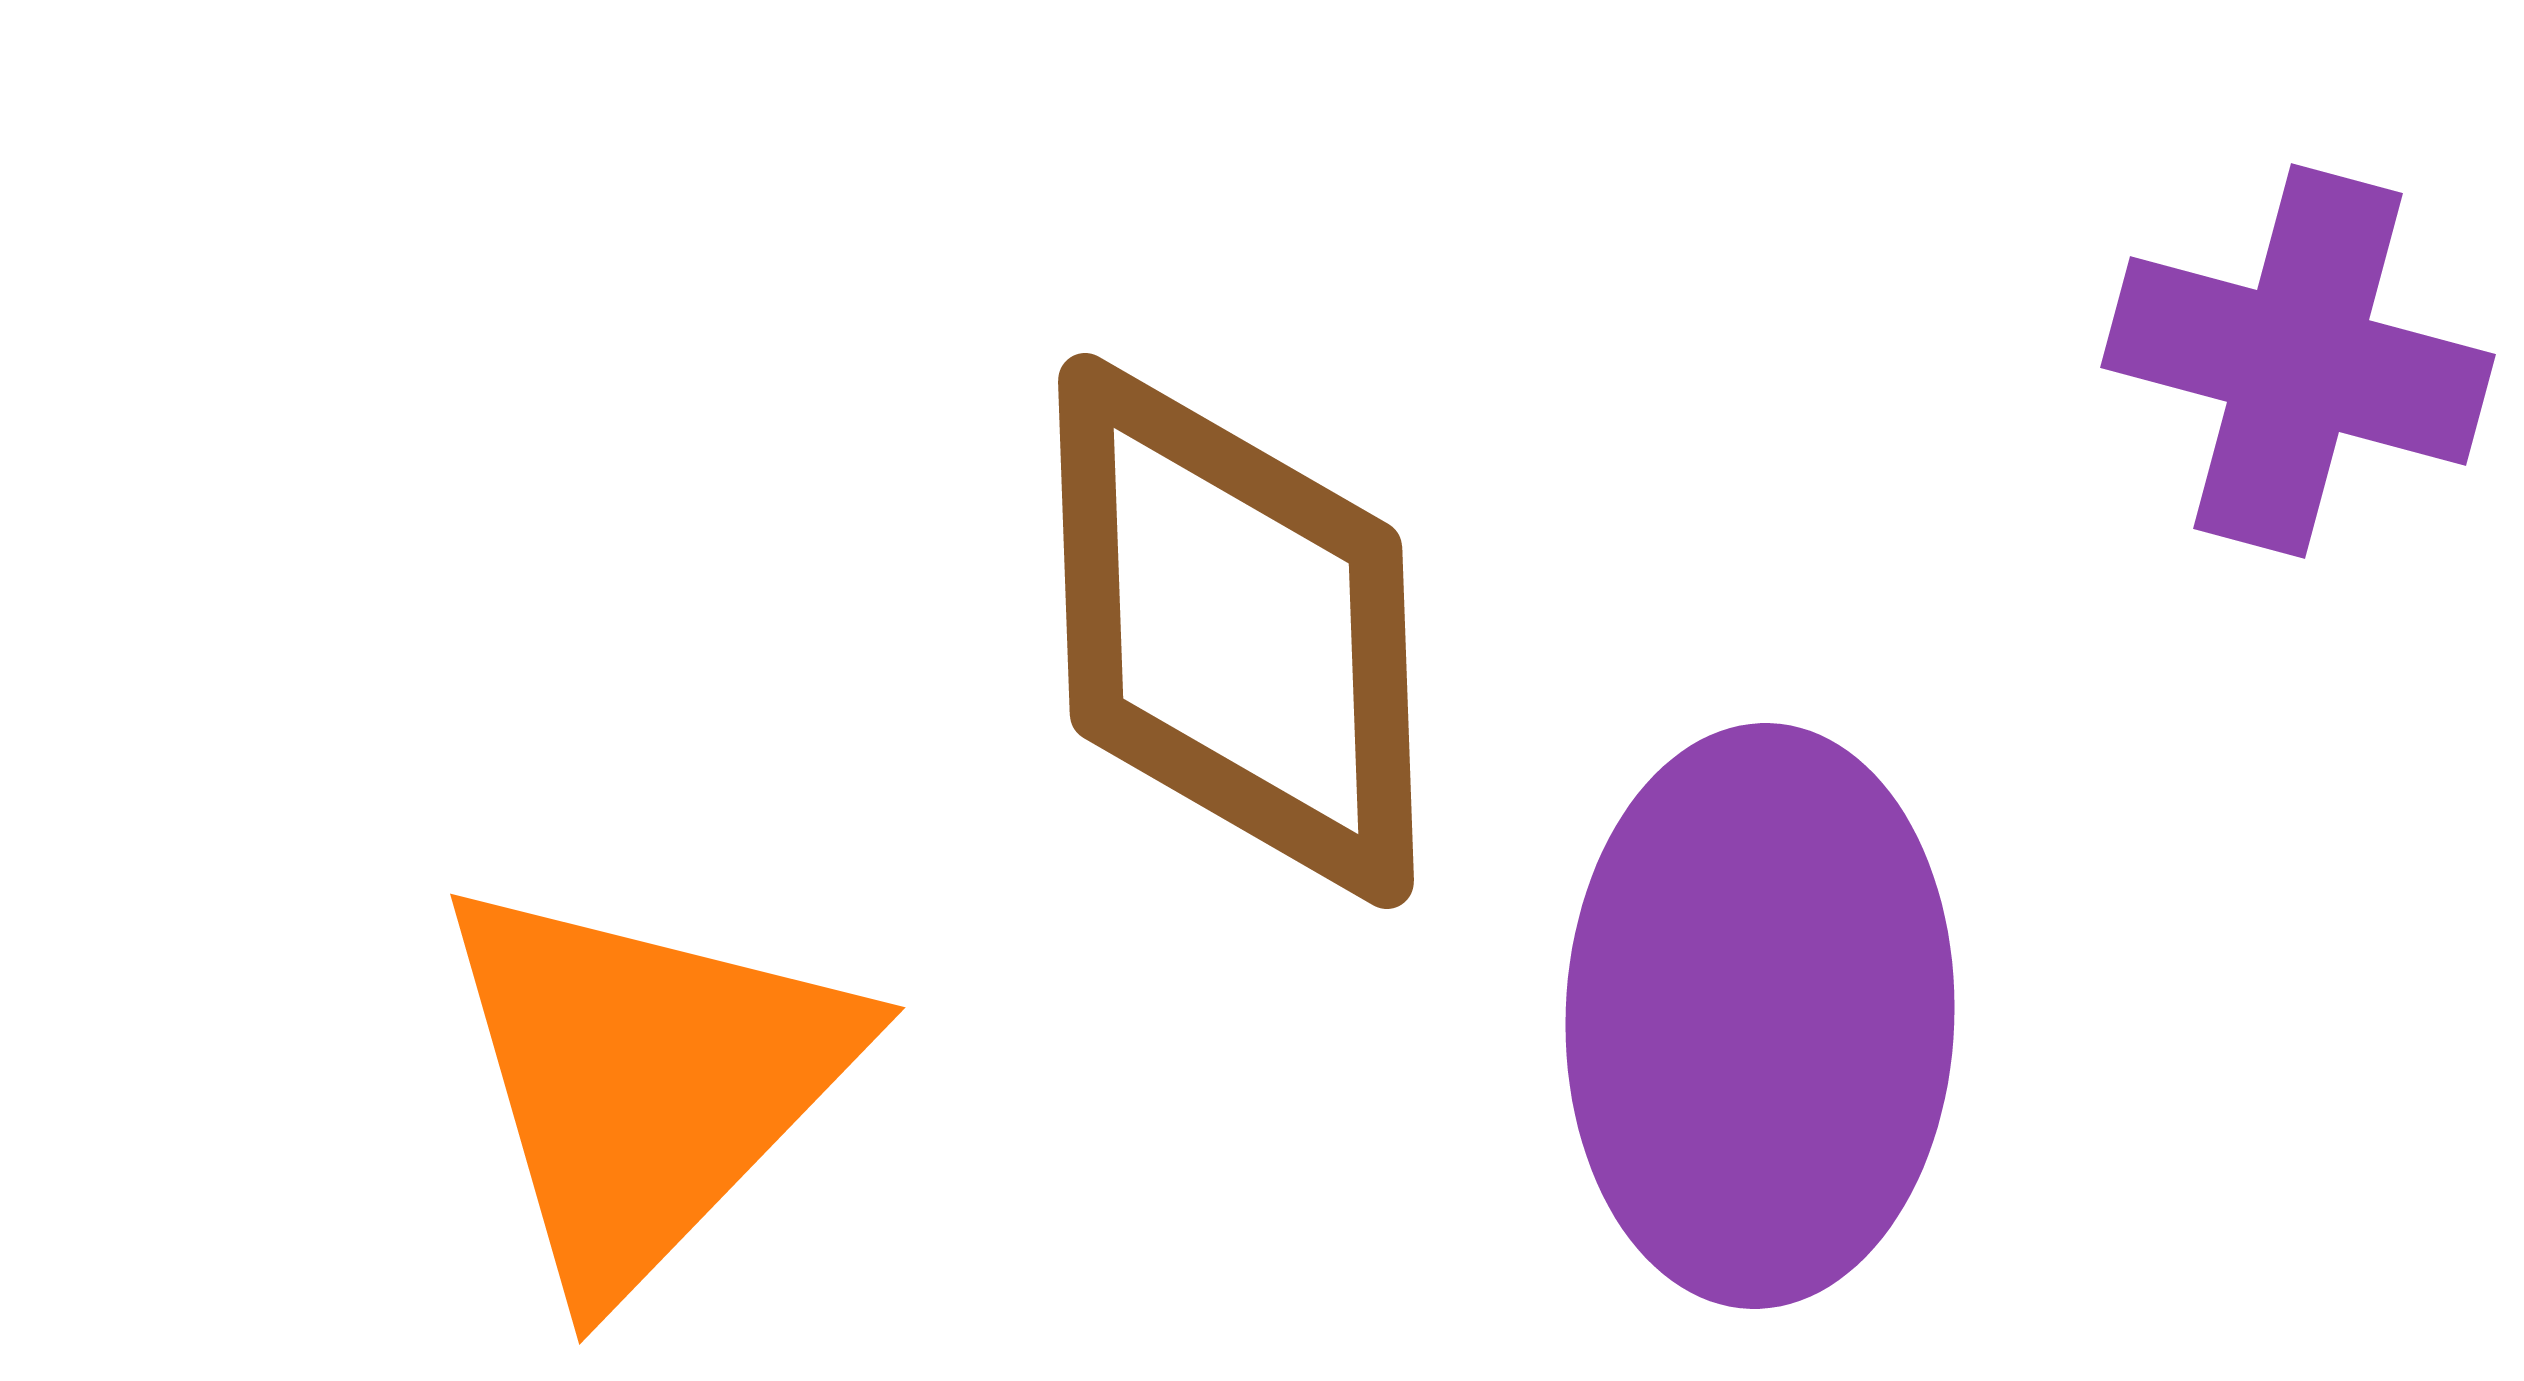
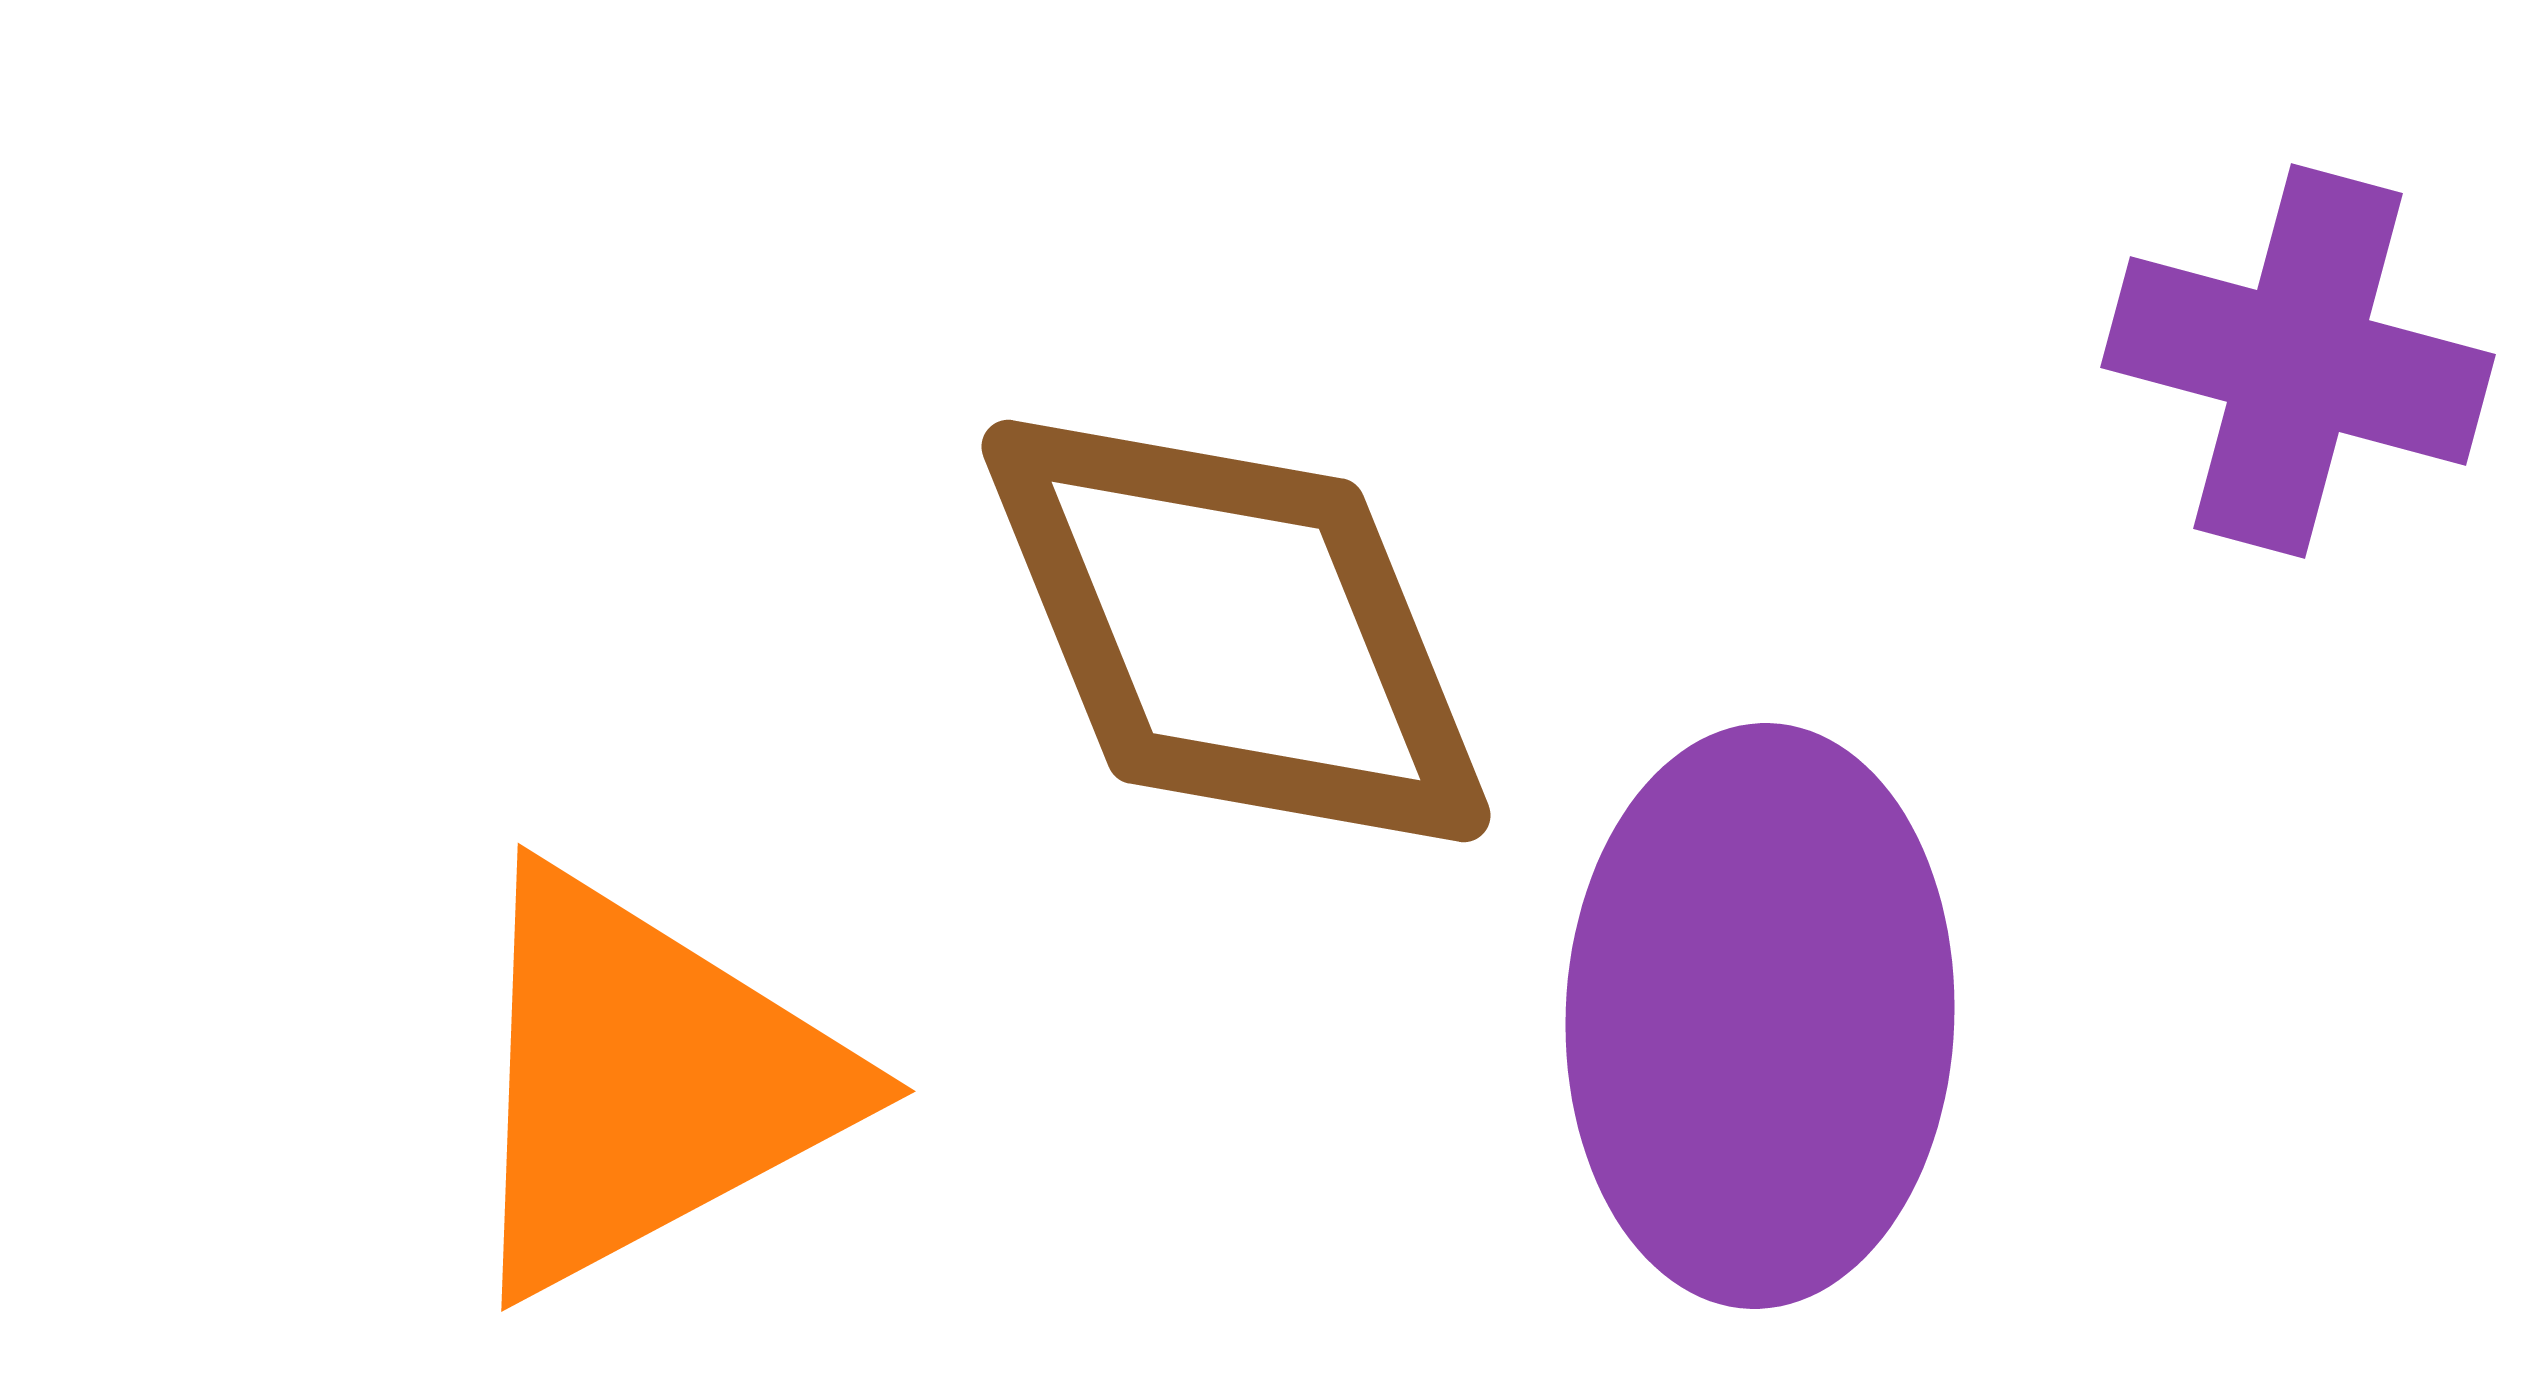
brown diamond: rotated 20 degrees counterclockwise
orange triangle: rotated 18 degrees clockwise
